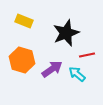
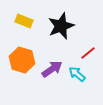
black star: moved 5 px left, 7 px up
red line: moved 1 px right, 2 px up; rotated 28 degrees counterclockwise
